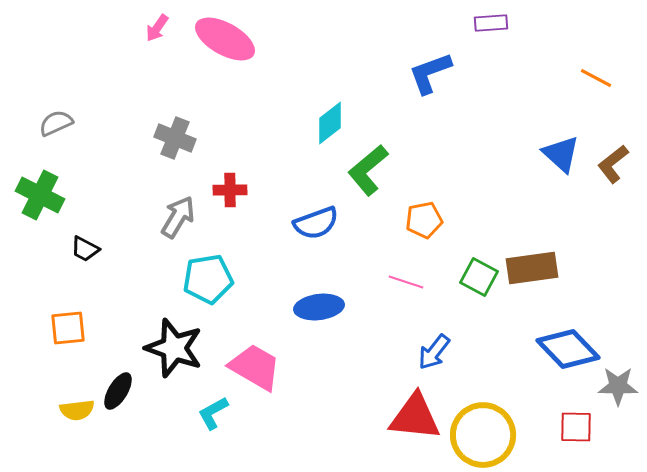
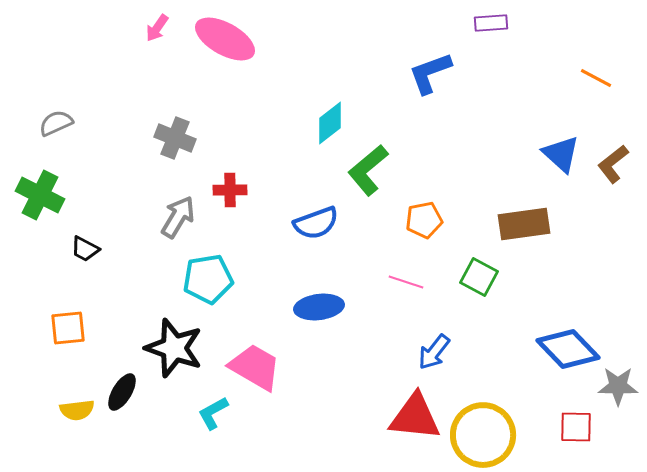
brown rectangle: moved 8 px left, 44 px up
black ellipse: moved 4 px right, 1 px down
